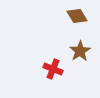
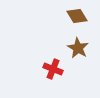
brown star: moved 2 px left, 3 px up; rotated 10 degrees counterclockwise
